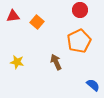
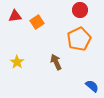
red triangle: moved 2 px right
orange square: rotated 16 degrees clockwise
orange pentagon: moved 2 px up
yellow star: rotated 24 degrees clockwise
blue semicircle: moved 1 px left, 1 px down
